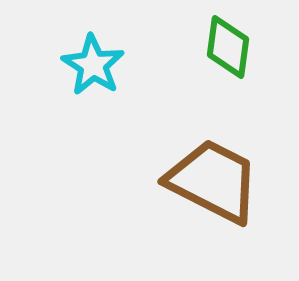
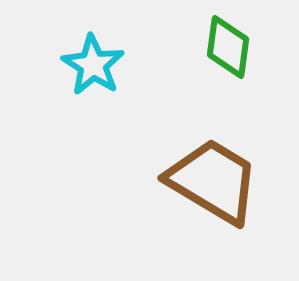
brown trapezoid: rotated 4 degrees clockwise
